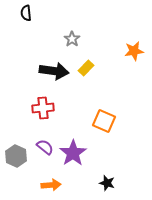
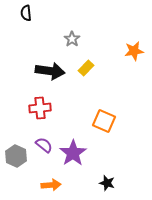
black arrow: moved 4 px left
red cross: moved 3 px left
purple semicircle: moved 1 px left, 2 px up
